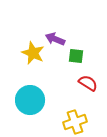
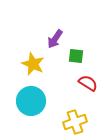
purple arrow: rotated 78 degrees counterclockwise
yellow star: moved 11 px down
cyan circle: moved 1 px right, 1 px down
